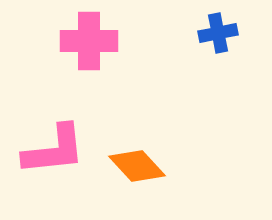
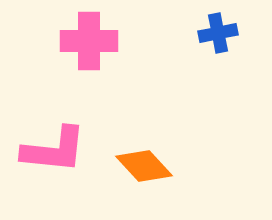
pink L-shape: rotated 12 degrees clockwise
orange diamond: moved 7 px right
